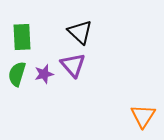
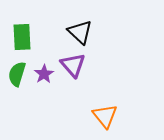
purple star: rotated 18 degrees counterclockwise
orange triangle: moved 38 px left; rotated 12 degrees counterclockwise
